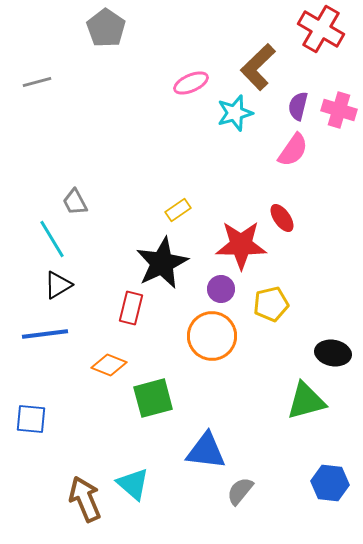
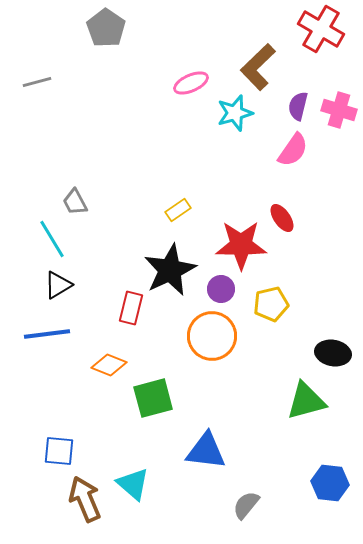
black star: moved 8 px right, 7 px down
blue line: moved 2 px right
blue square: moved 28 px right, 32 px down
gray semicircle: moved 6 px right, 14 px down
